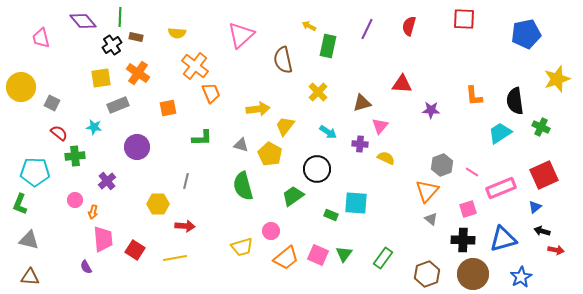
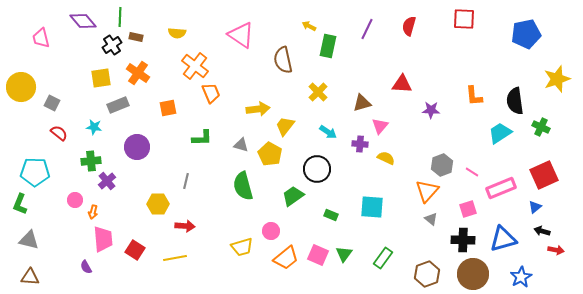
pink triangle at (241, 35): rotated 44 degrees counterclockwise
green cross at (75, 156): moved 16 px right, 5 px down
cyan square at (356, 203): moved 16 px right, 4 px down
